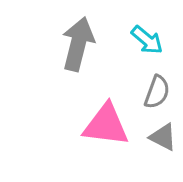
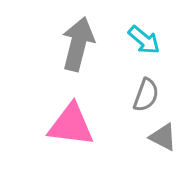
cyan arrow: moved 3 px left
gray semicircle: moved 11 px left, 3 px down
pink triangle: moved 35 px left
